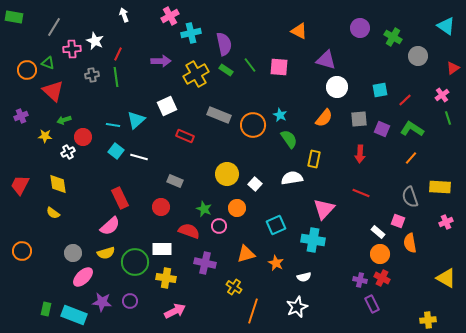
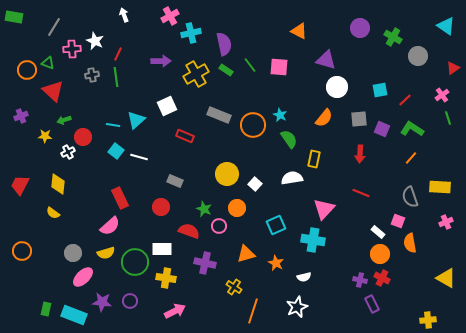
yellow diamond at (58, 184): rotated 15 degrees clockwise
